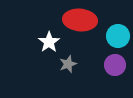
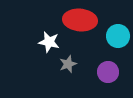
white star: rotated 25 degrees counterclockwise
purple circle: moved 7 px left, 7 px down
